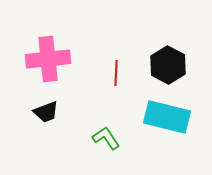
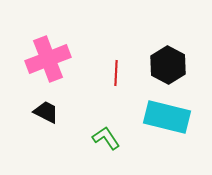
pink cross: rotated 15 degrees counterclockwise
black trapezoid: rotated 132 degrees counterclockwise
